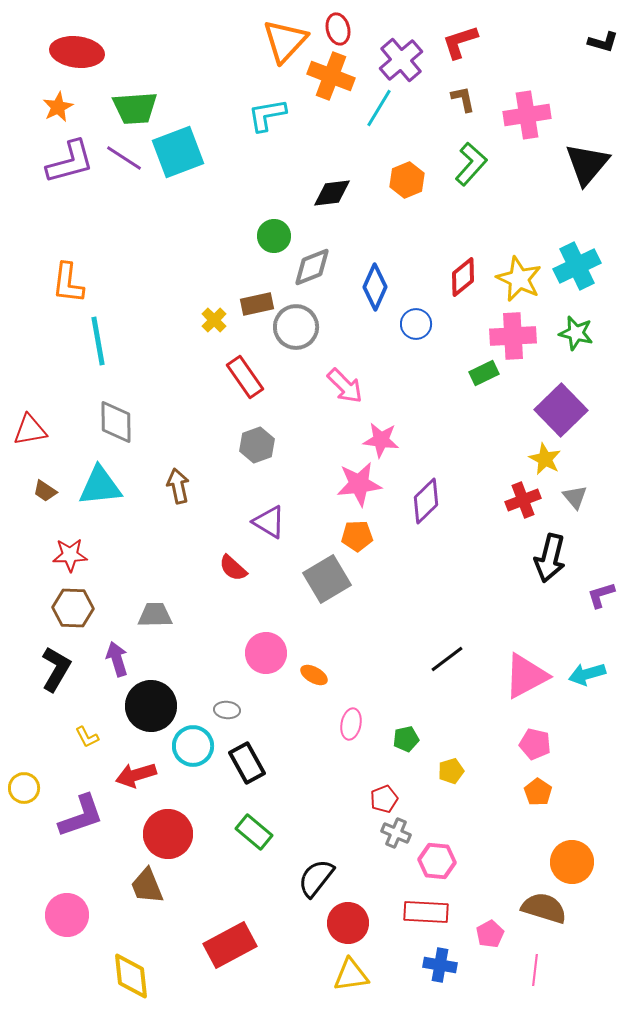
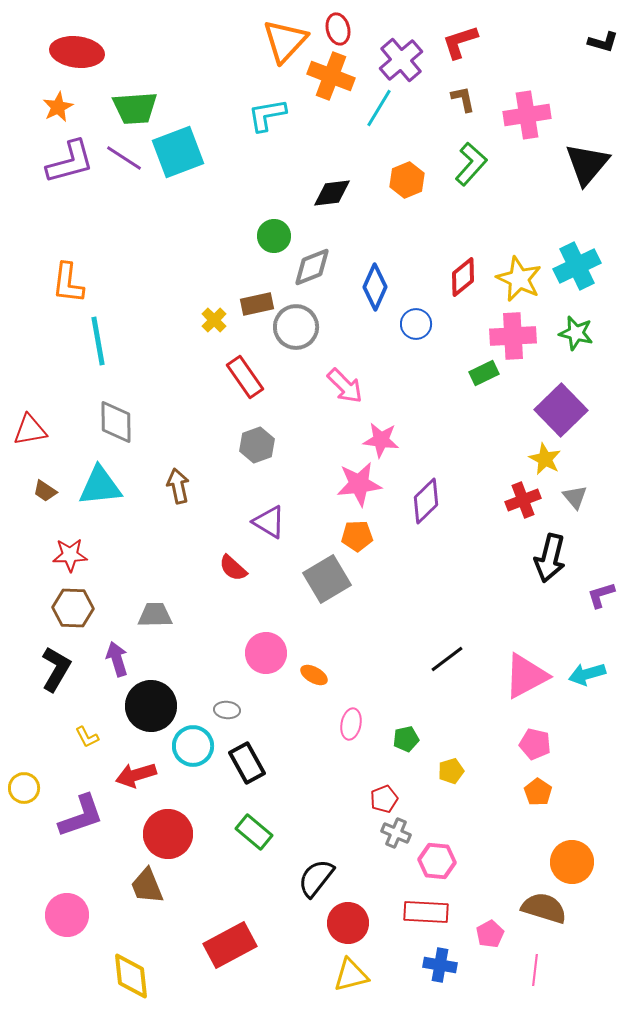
yellow triangle at (351, 975): rotated 6 degrees counterclockwise
